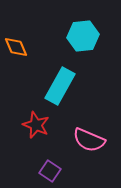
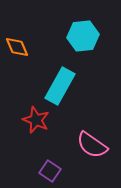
orange diamond: moved 1 px right
red star: moved 5 px up
pink semicircle: moved 3 px right, 5 px down; rotated 12 degrees clockwise
